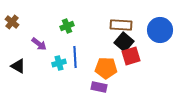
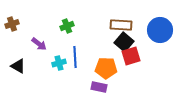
brown cross: moved 2 px down; rotated 32 degrees clockwise
